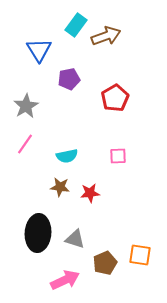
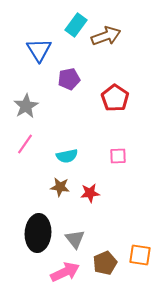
red pentagon: rotated 8 degrees counterclockwise
gray triangle: rotated 35 degrees clockwise
pink arrow: moved 8 px up
